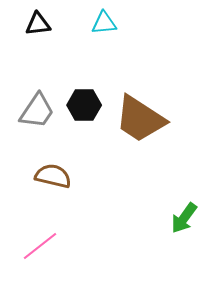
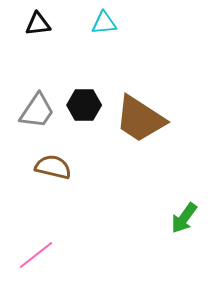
brown semicircle: moved 9 px up
pink line: moved 4 px left, 9 px down
